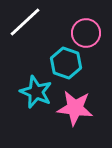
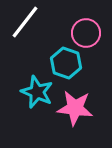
white line: rotated 9 degrees counterclockwise
cyan star: moved 1 px right
